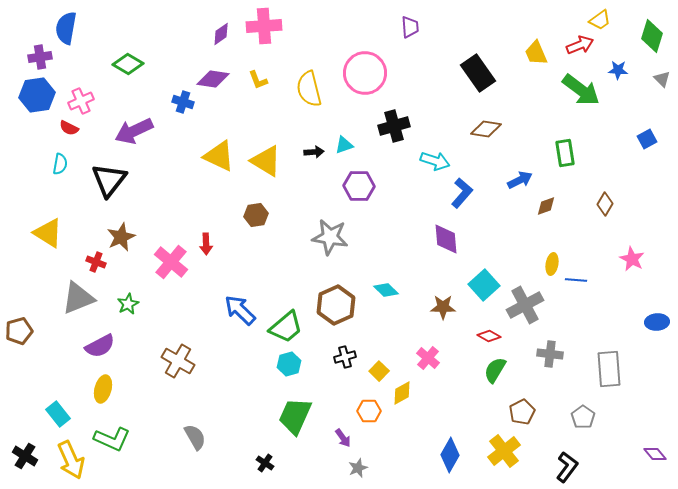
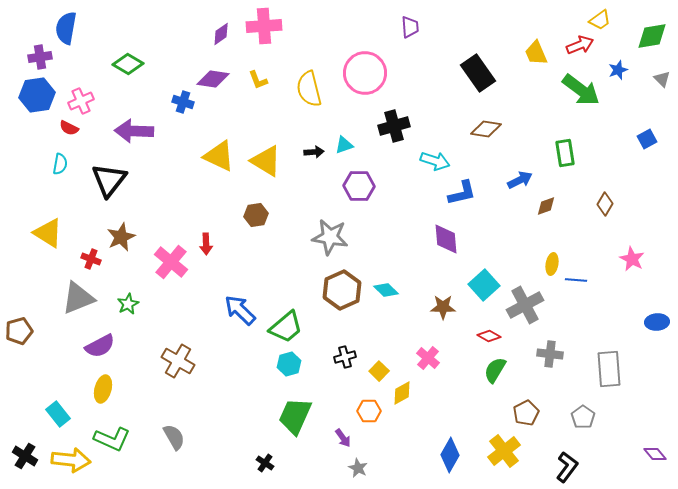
green diamond at (652, 36): rotated 64 degrees clockwise
blue star at (618, 70): rotated 24 degrees counterclockwise
purple arrow at (134, 131): rotated 27 degrees clockwise
blue L-shape at (462, 193): rotated 36 degrees clockwise
red cross at (96, 262): moved 5 px left, 3 px up
brown hexagon at (336, 305): moved 6 px right, 15 px up
brown pentagon at (522, 412): moved 4 px right, 1 px down
gray semicircle at (195, 437): moved 21 px left
yellow arrow at (71, 460): rotated 60 degrees counterclockwise
gray star at (358, 468): rotated 24 degrees counterclockwise
